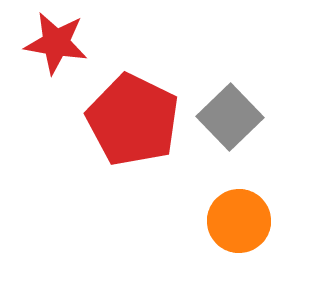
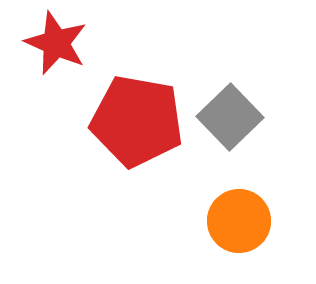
red star: rotated 14 degrees clockwise
red pentagon: moved 4 px right, 1 px down; rotated 16 degrees counterclockwise
